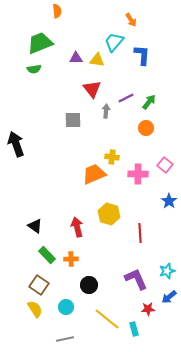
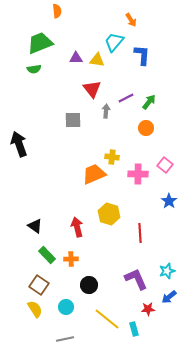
black arrow: moved 3 px right
